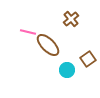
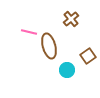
pink line: moved 1 px right
brown ellipse: moved 1 px right, 1 px down; rotated 30 degrees clockwise
brown square: moved 3 px up
